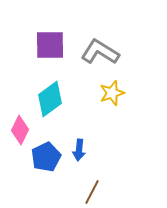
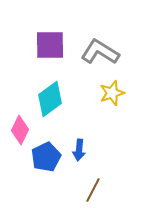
brown line: moved 1 px right, 2 px up
